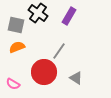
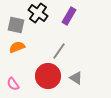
red circle: moved 4 px right, 4 px down
pink semicircle: rotated 24 degrees clockwise
